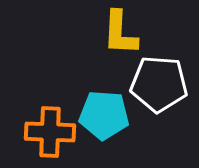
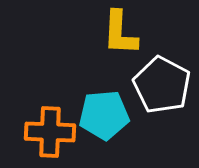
white pentagon: moved 3 px right, 1 px down; rotated 24 degrees clockwise
cyan pentagon: rotated 9 degrees counterclockwise
